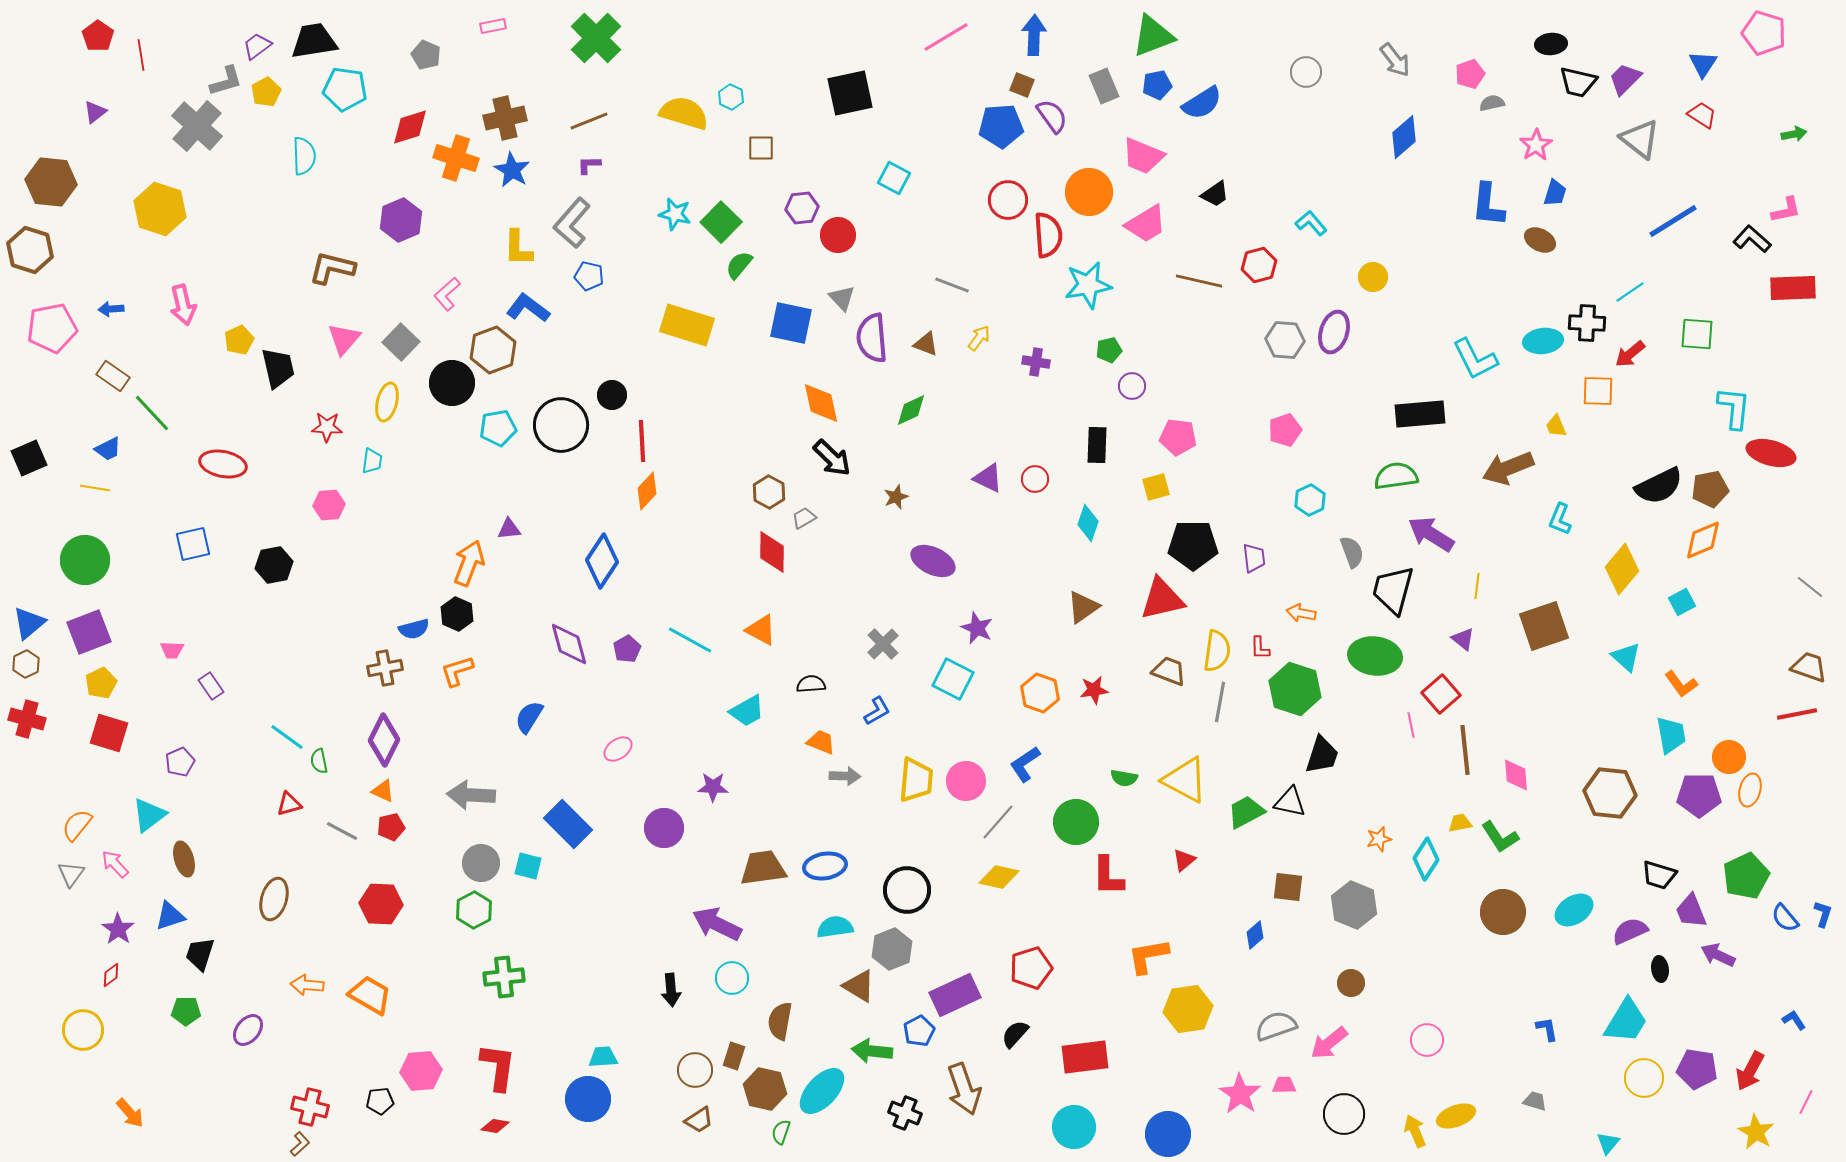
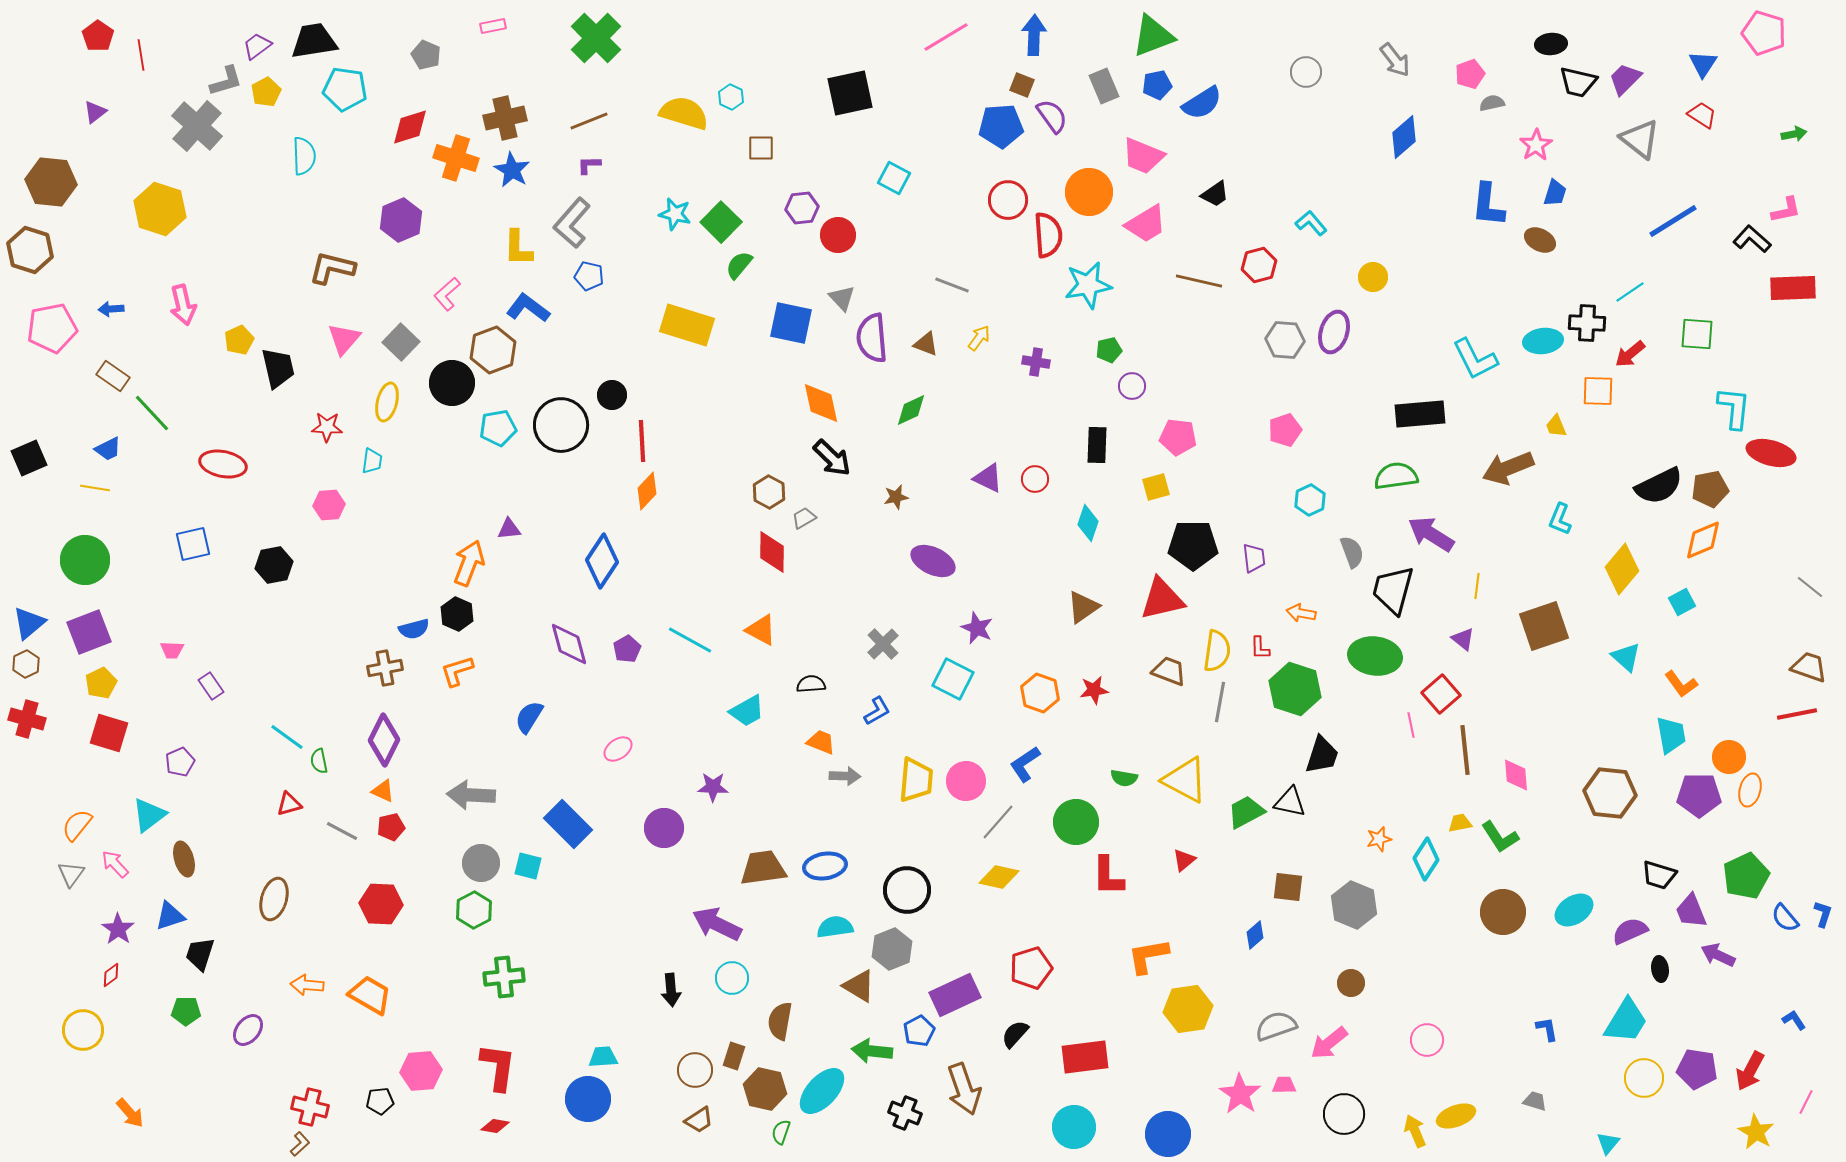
brown star at (896, 497): rotated 10 degrees clockwise
